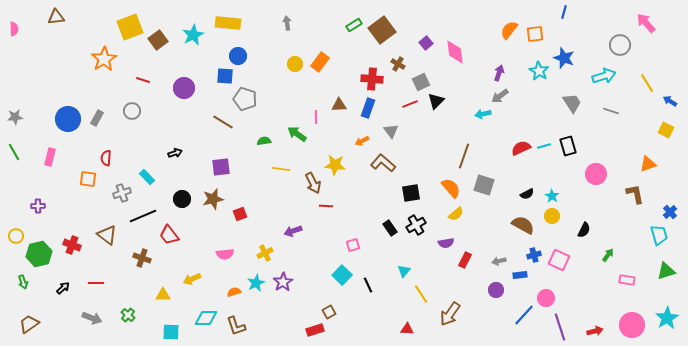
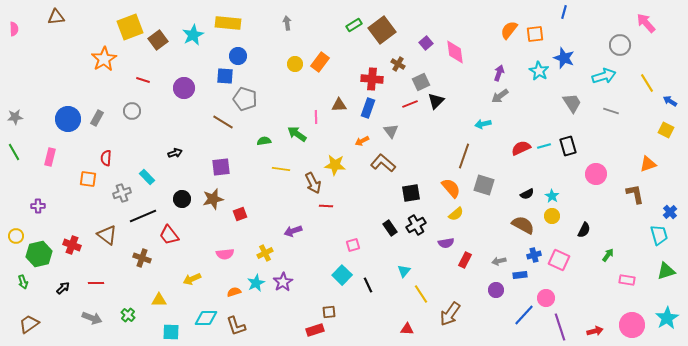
cyan arrow at (483, 114): moved 10 px down
yellow triangle at (163, 295): moved 4 px left, 5 px down
brown square at (329, 312): rotated 24 degrees clockwise
